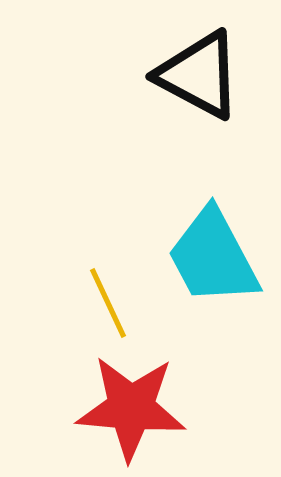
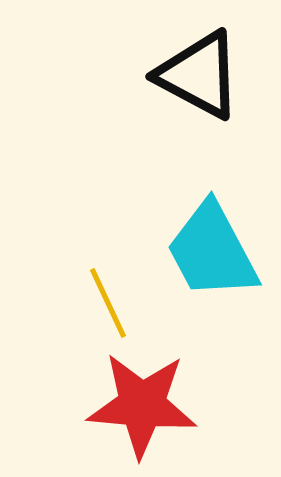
cyan trapezoid: moved 1 px left, 6 px up
red star: moved 11 px right, 3 px up
